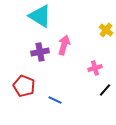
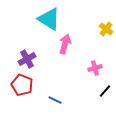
cyan triangle: moved 9 px right, 3 px down
yellow cross: moved 1 px up
pink arrow: moved 1 px right, 1 px up
purple cross: moved 13 px left, 7 px down; rotated 18 degrees counterclockwise
red pentagon: moved 2 px left, 1 px up
black line: moved 1 px down
